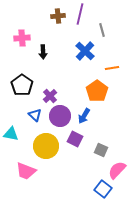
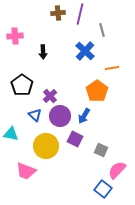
brown cross: moved 3 px up
pink cross: moved 7 px left, 2 px up
